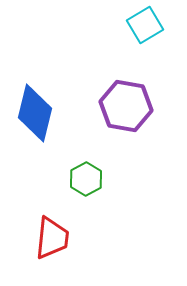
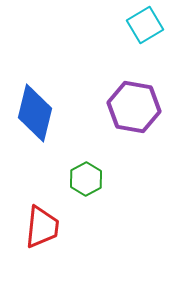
purple hexagon: moved 8 px right, 1 px down
red trapezoid: moved 10 px left, 11 px up
